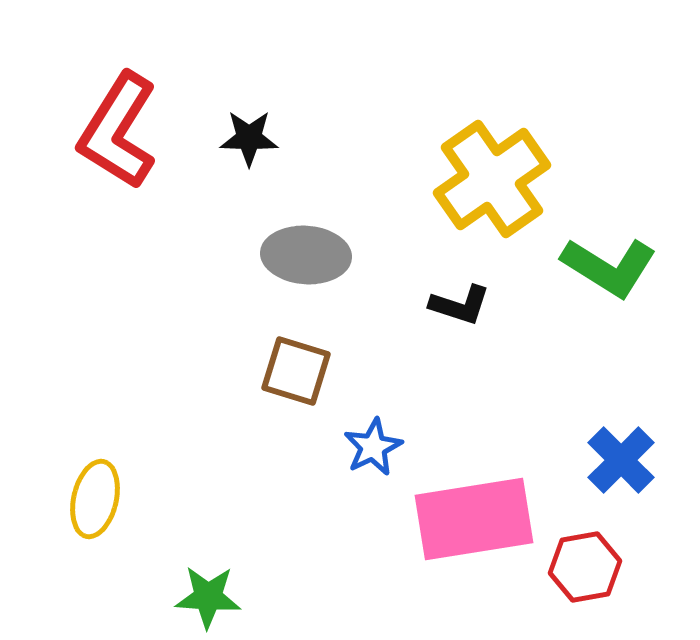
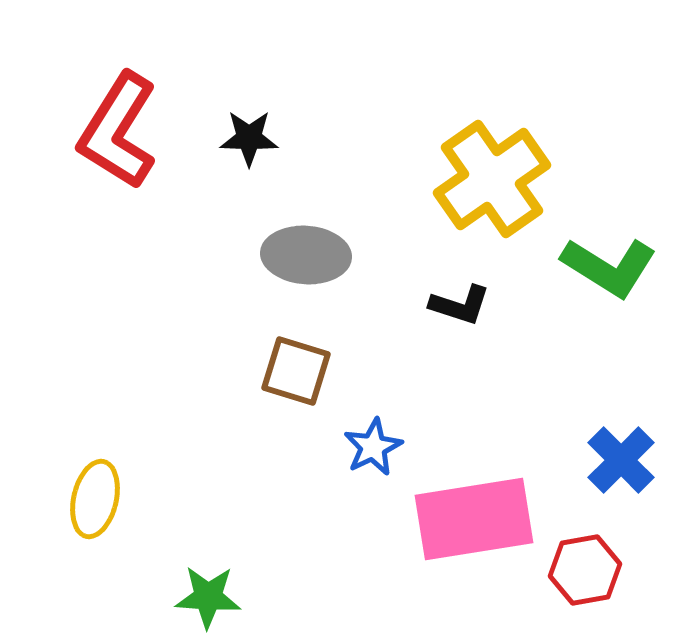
red hexagon: moved 3 px down
